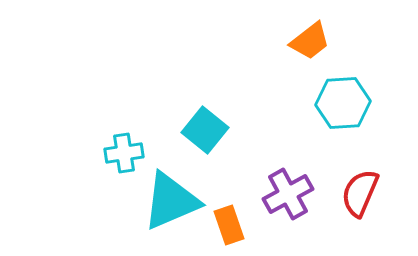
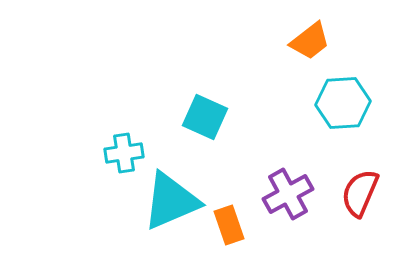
cyan square: moved 13 px up; rotated 15 degrees counterclockwise
